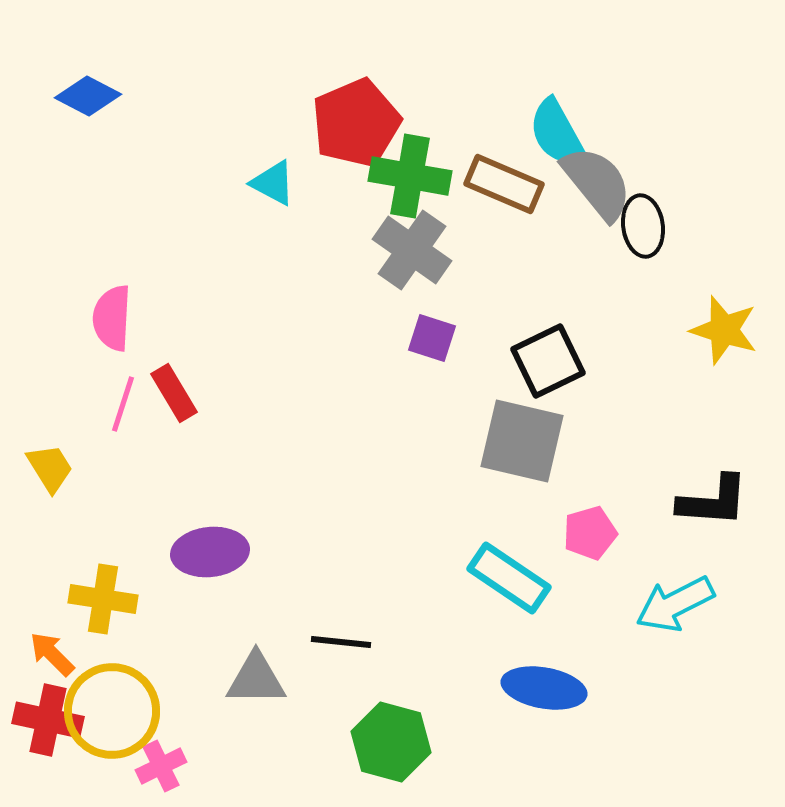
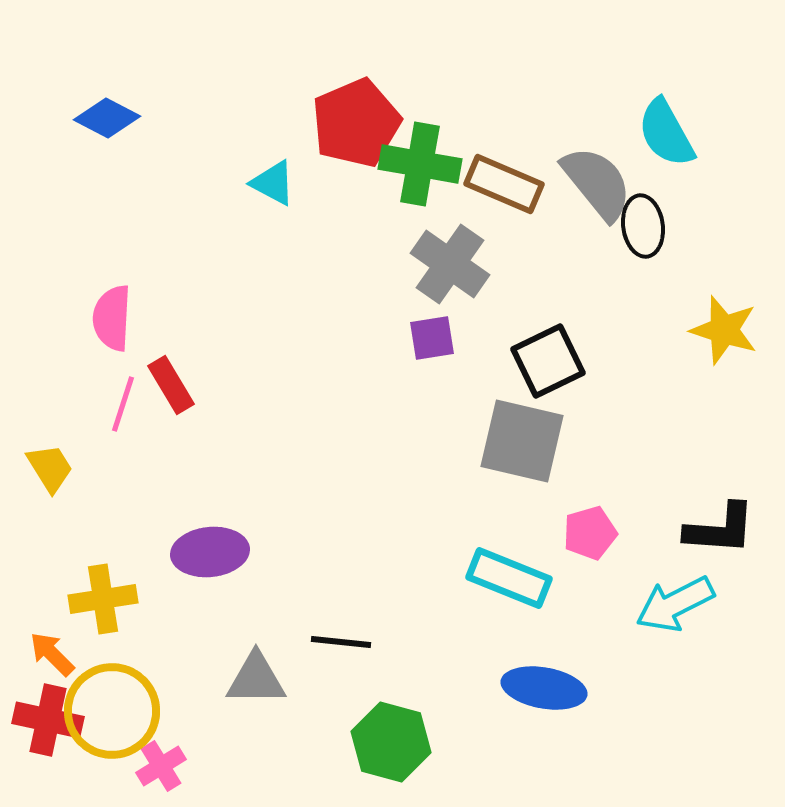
blue diamond: moved 19 px right, 22 px down
cyan semicircle: moved 109 px right
green cross: moved 10 px right, 12 px up
gray cross: moved 38 px right, 14 px down
purple square: rotated 27 degrees counterclockwise
red rectangle: moved 3 px left, 8 px up
black L-shape: moved 7 px right, 28 px down
cyan rectangle: rotated 12 degrees counterclockwise
yellow cross: rotated 18 degrees counterclockwise
pink cross: rotated 6 degrees counterclockwise
